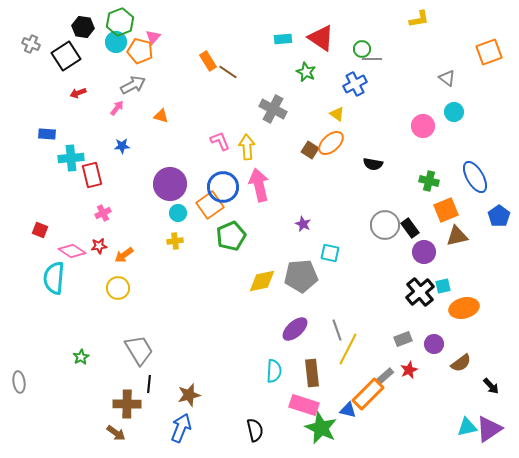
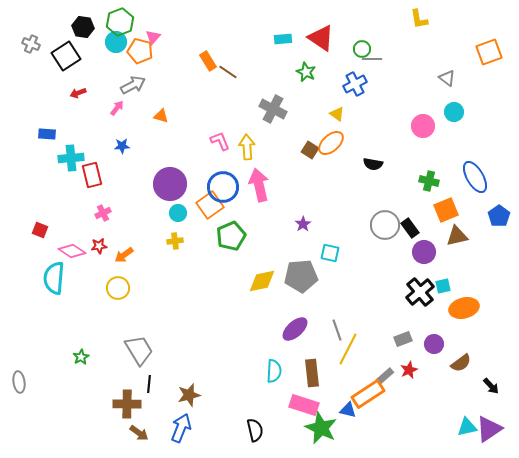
yellow L-shape at (419, 19): rotated 90 degrees clockwise
purple star at (303, 224): rotated 14 degrees clockwise
orange rectangle at (368, 394): rotated 12 degrees clockwise
brown arrow at (116, 433): moved 23 px right
